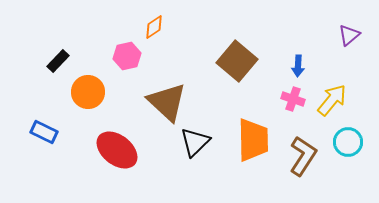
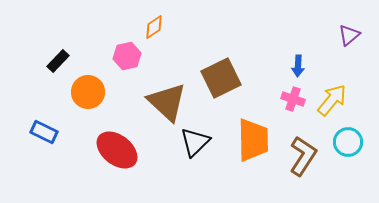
brown square: moved 16 px left, 17 px down; rotated 24 degrees clockwise
